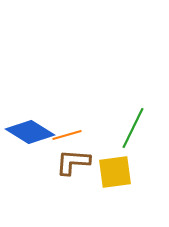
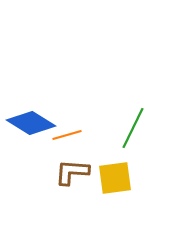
blue diamond: moved 1 px right, 9 px up
brown L-shape: moved 1 px left, 10 px down
yellow square: moved 6 px down
